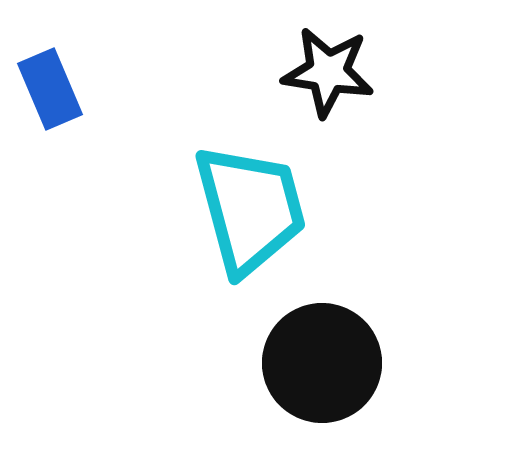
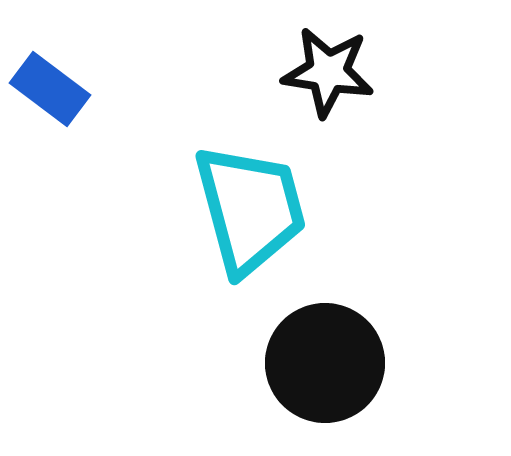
blue rectangle: rotated 30 degrees counterclockwise
black circle: moved 3 px right
